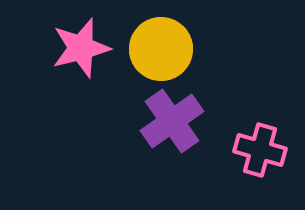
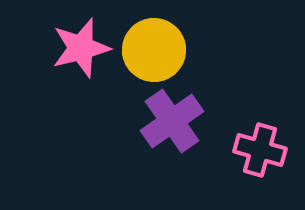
yellow circle: moved 7 px left, 1 px down
